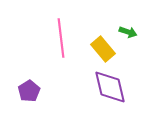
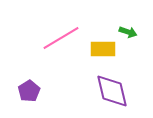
pink line: rotated 66 degrees clockwise
yellow rectangle: rotated 50 degrees counterclockwise
purple diamond: moved 2 px right, 4 px down
